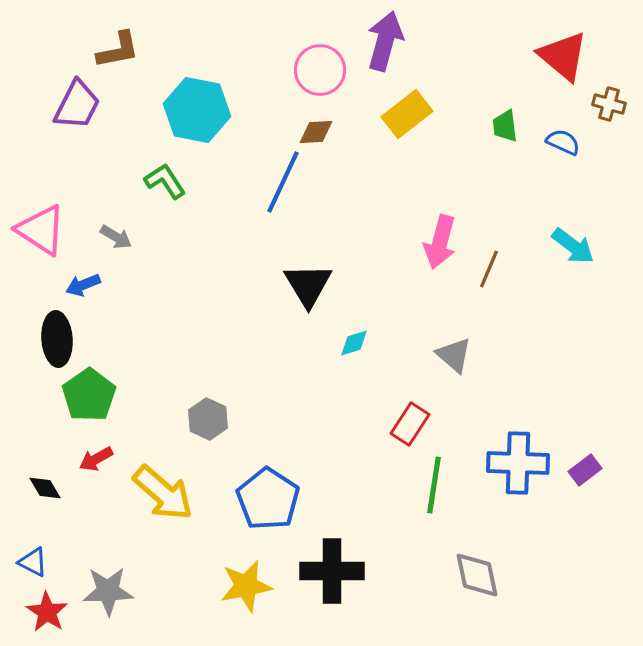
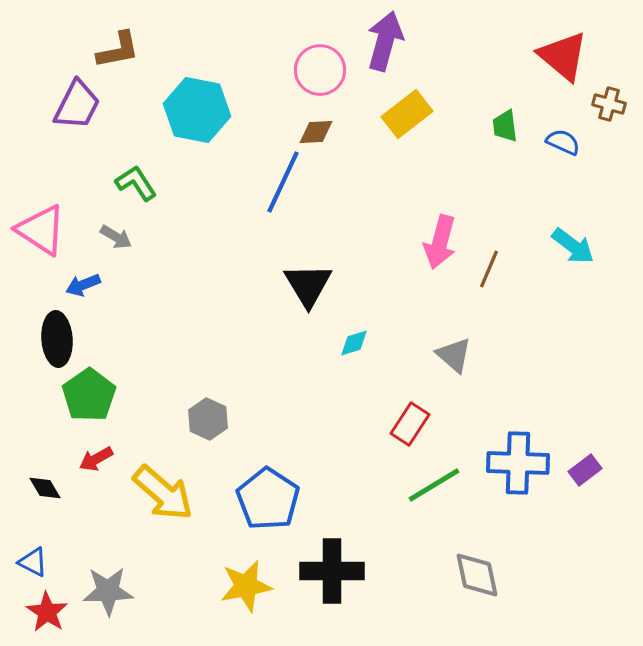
green L-shape: moved 29 px left, 2 px down
green line: rotated 50 degrees clockwise
